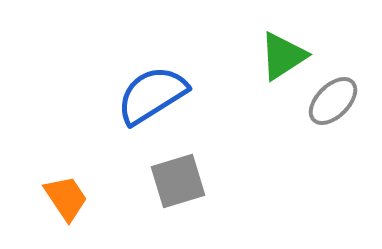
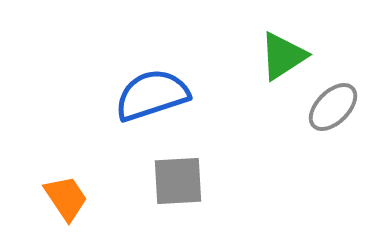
blue semicircle: rotated 14 degrees clockwise
gray ellipse: moved 6 px down
gray square: rotated 14 degrees clockwise
